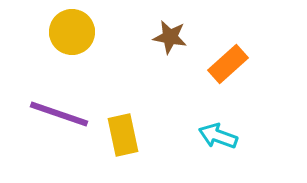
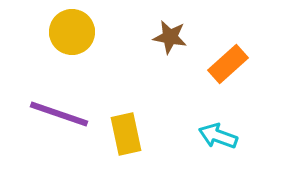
yellow rectangle: moved 3 px right, 1 px up
